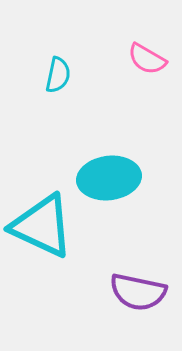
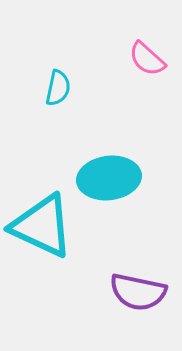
pink semicircle: rotated 12 degrees clockwise
cyan semicircle: moved 13 px down
